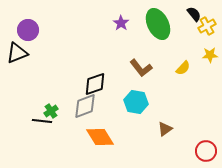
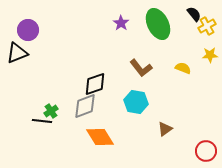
yellow semicircle: rotated 112 degrees counterclockwise
